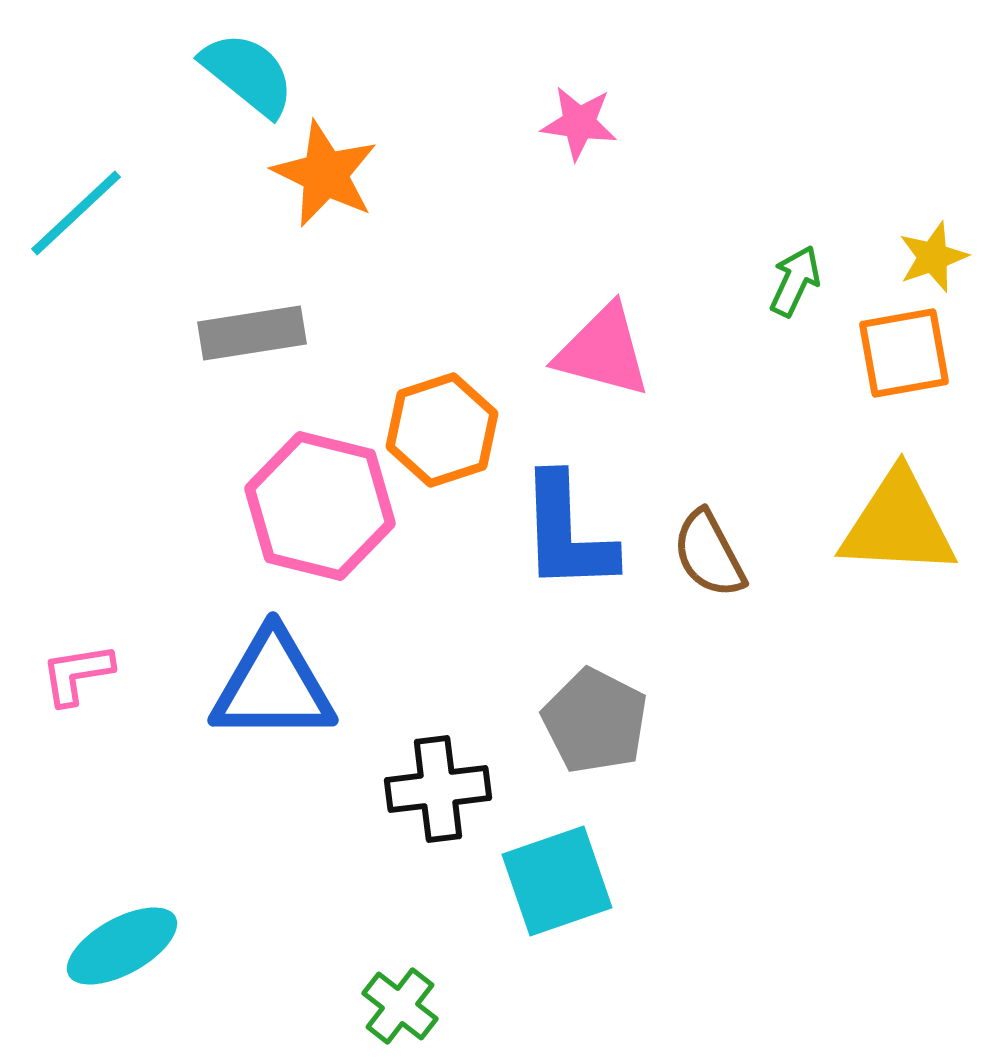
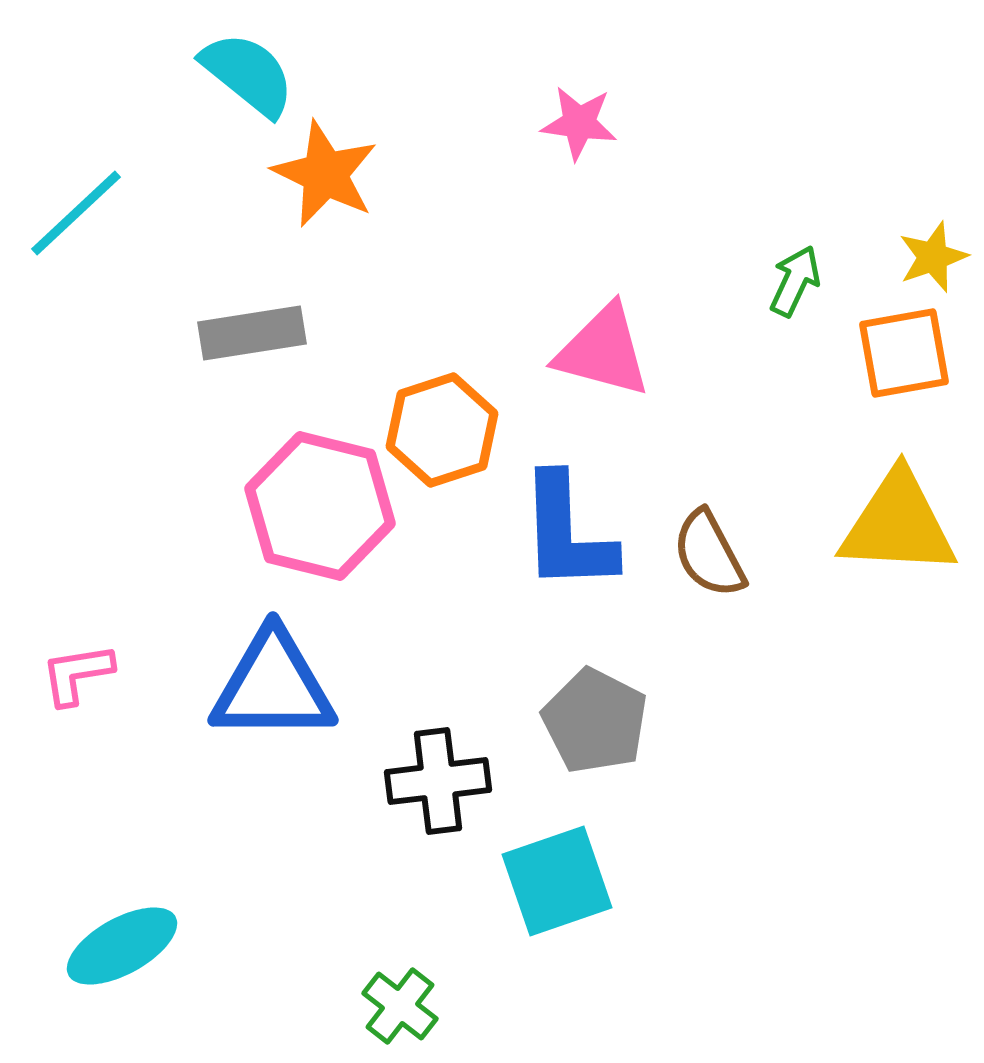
black cross: moved 8 px up
